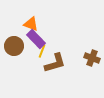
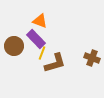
orange triangle: moved 9 px right, 3 px up
yellow line: moved 2 px down
